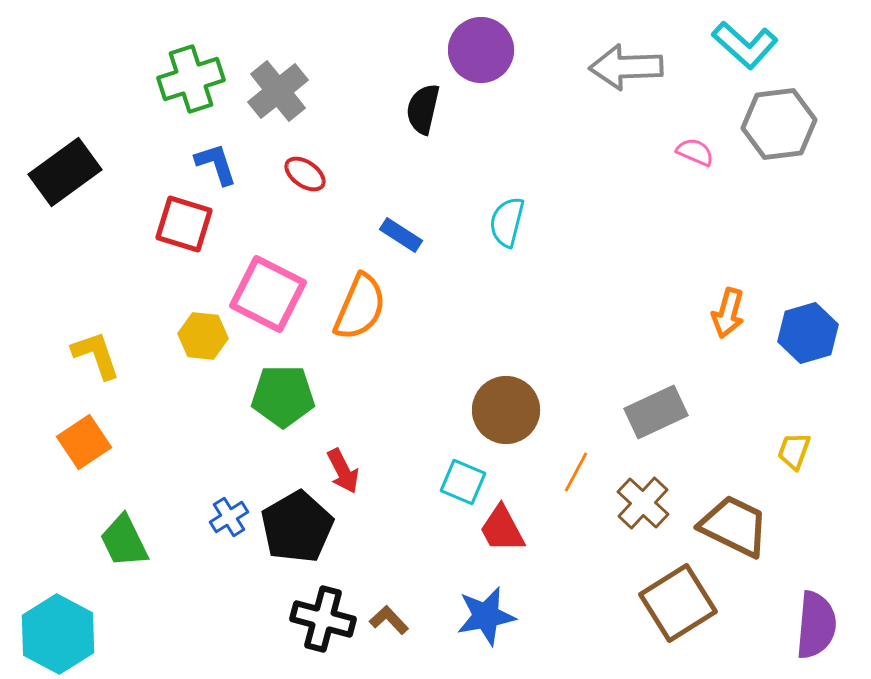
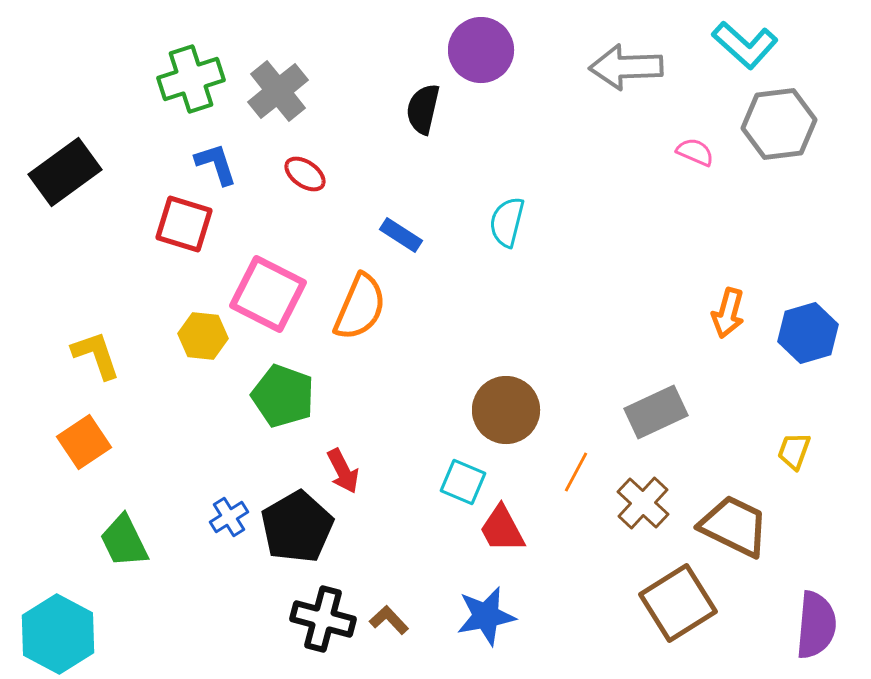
green pentagon: rotated 20 degrees clockwise
